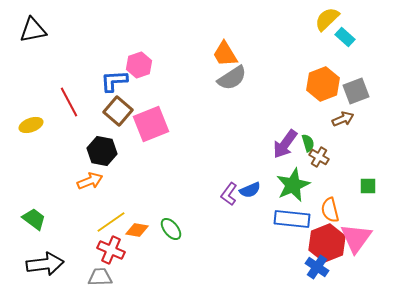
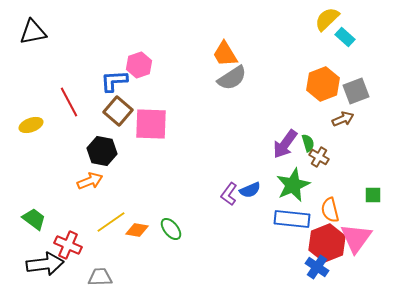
black triangle: moved 2 px down
pink square: rotated 24 degrees clockwise
green square: moved 5 px right, 9 px down
red cross: moved 43 px left, 5 px up
